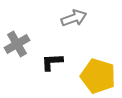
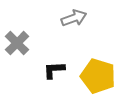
gray cross: moved 1 px up; rotated 15 degrees counterclockwise
black L-shape: moved 2 px right, 8 px down
